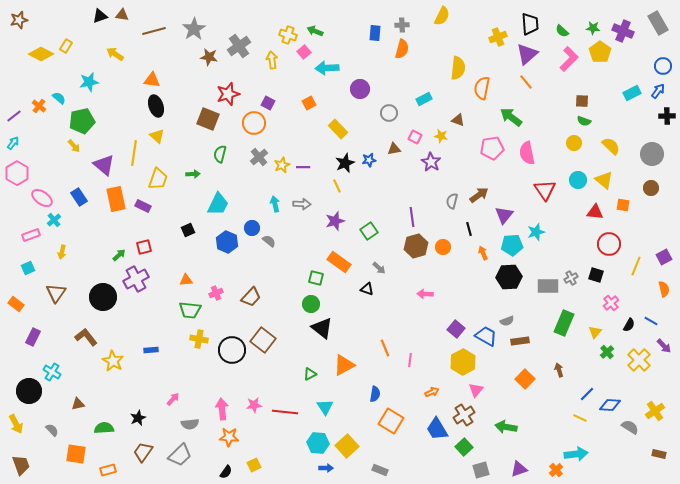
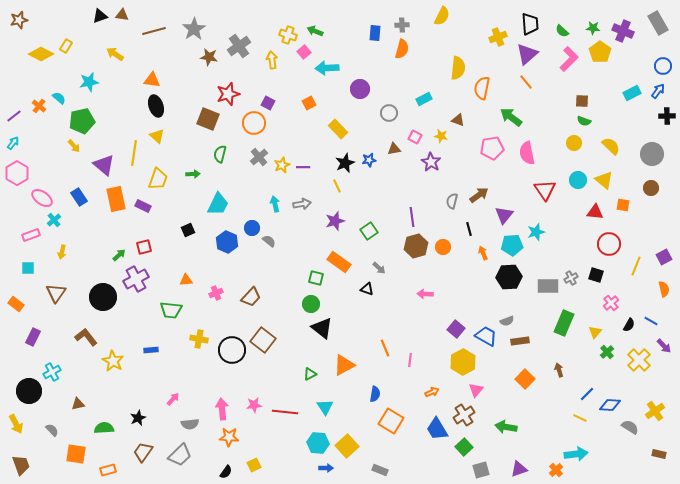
gray arrow at (302, 204): rotated 12 degrees counterclockwise
cyan square at (28, 268): rotated 24 degrees clockwise
green trapezoid at (190, 310): moved 19 px left
cyan cross at (52, 372): rotated 30 degrees clockwise
